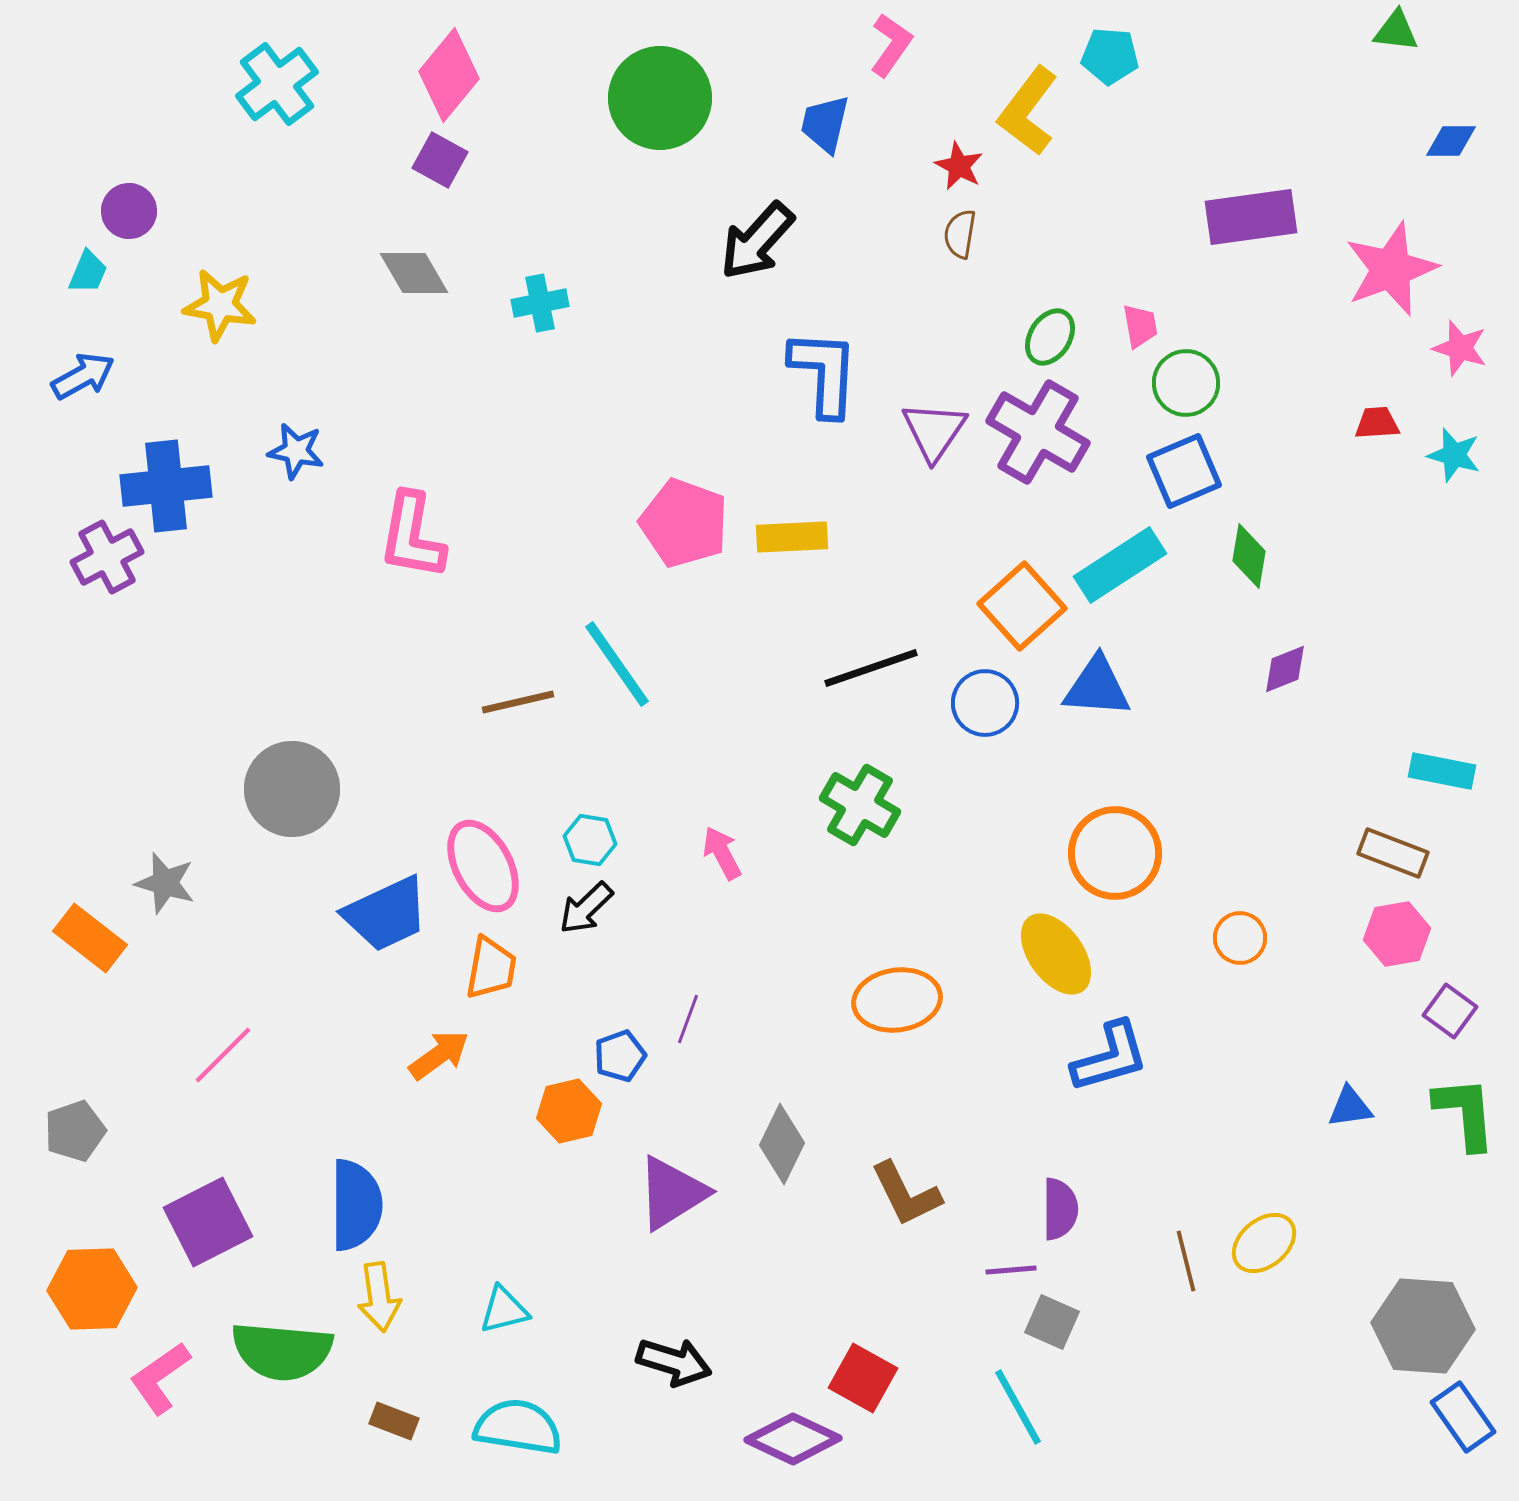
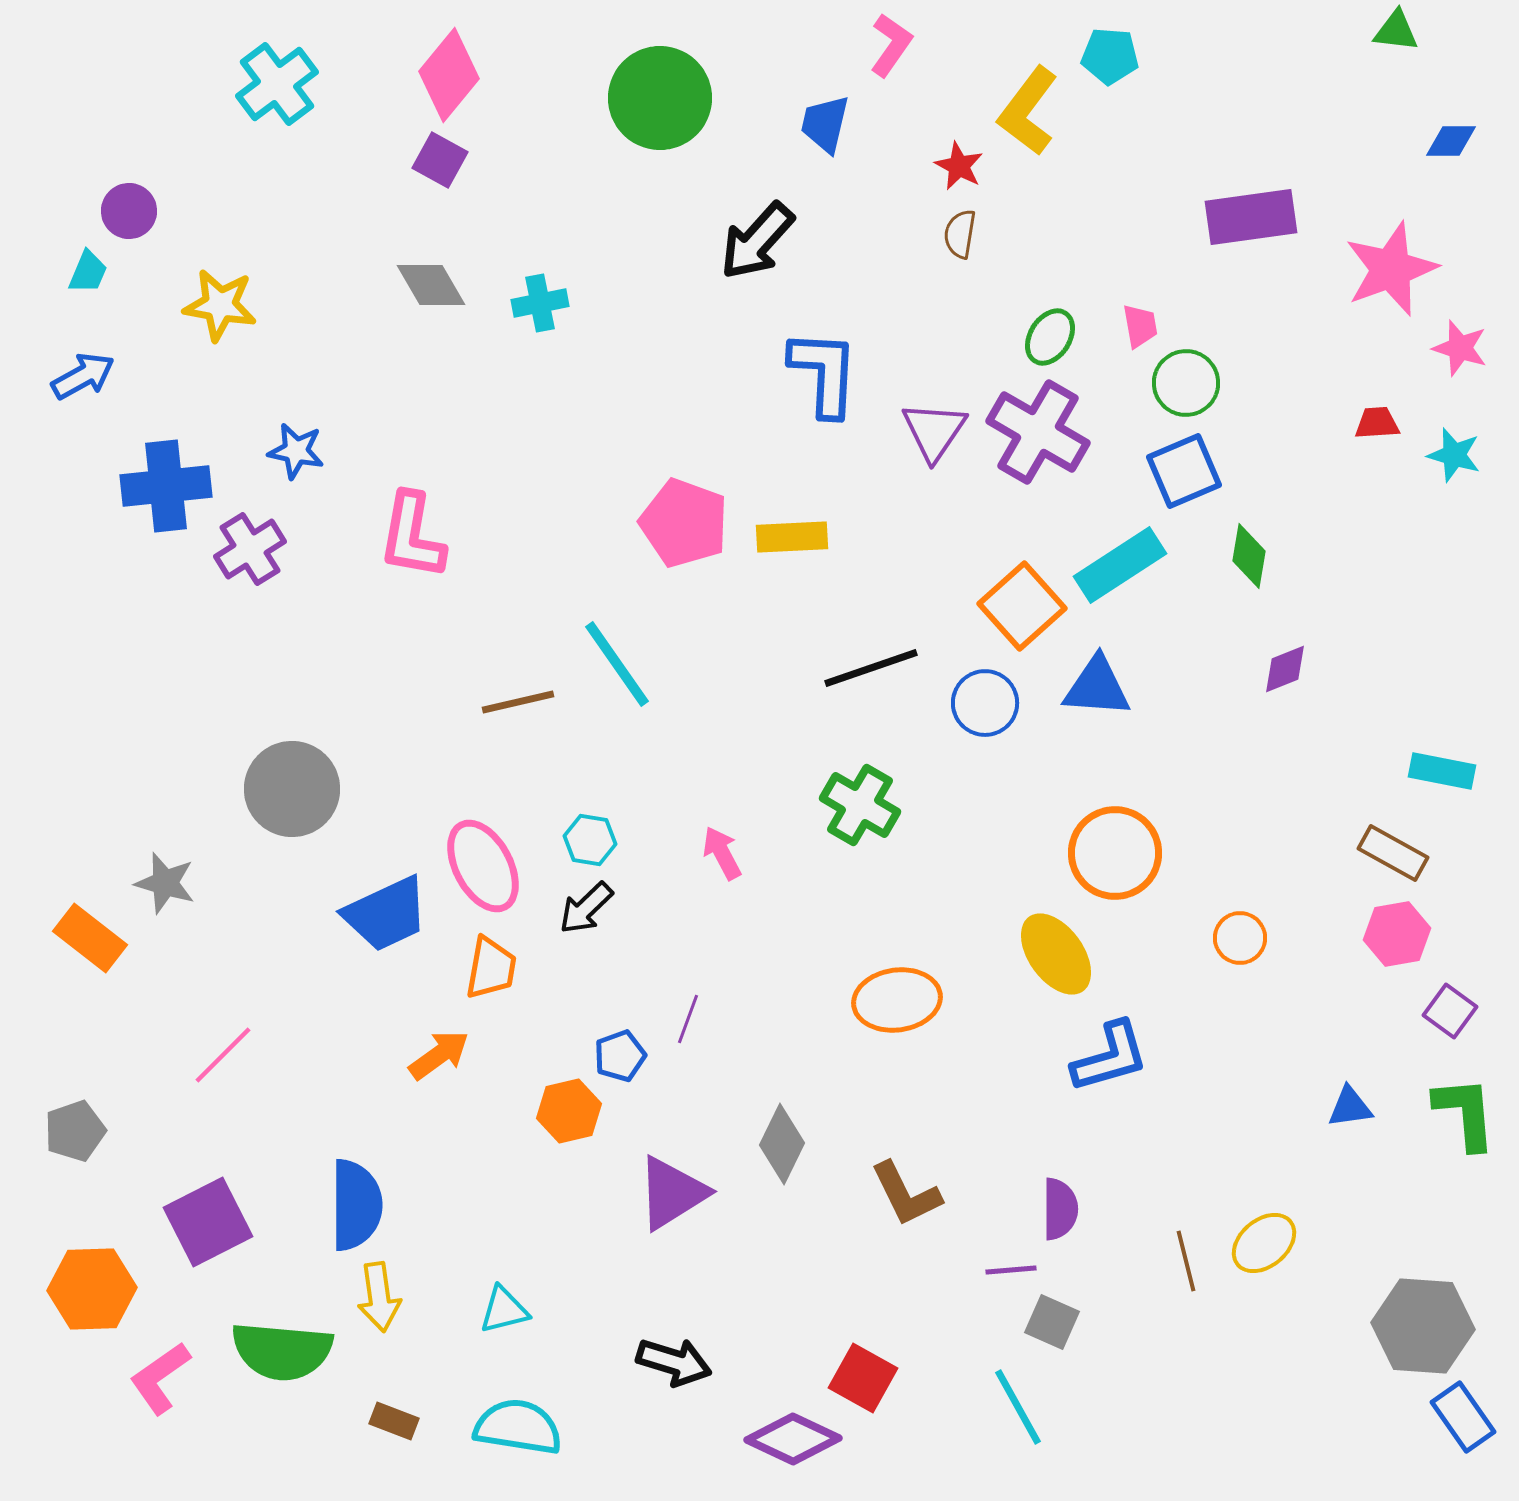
gray diamond at (414, 273): moved 17 px right, 12 px down
purple cross at (107, 557): moved 143 px right, 8 px up; rotated 4 degrees counterclockwise
brown rectangle at (1393, 853): rotated 8 degrees clockwise
